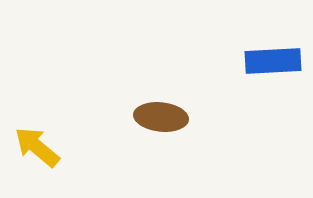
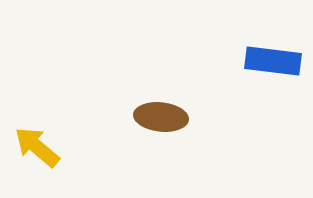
blue rectangle: rotated 10 degrees clockwise
